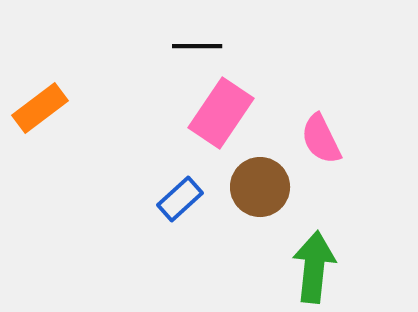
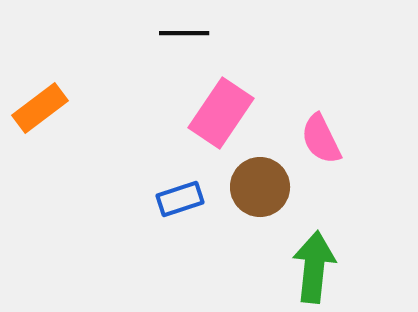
black line: moved 13 px left, 13 px up
blue rectangle: rotated 24 degrees clockwise
